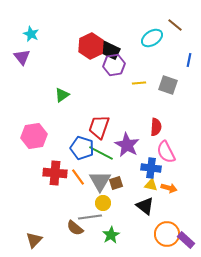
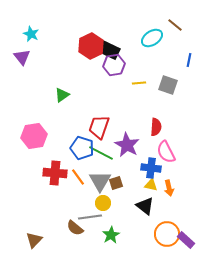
orange arrow: rotated 63 degrees clockwise
